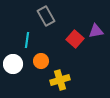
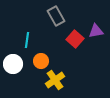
gray rectangle: moved 10 px right
yellow cross: moved 5 px left; rotated 18 degrees counterclockwise
